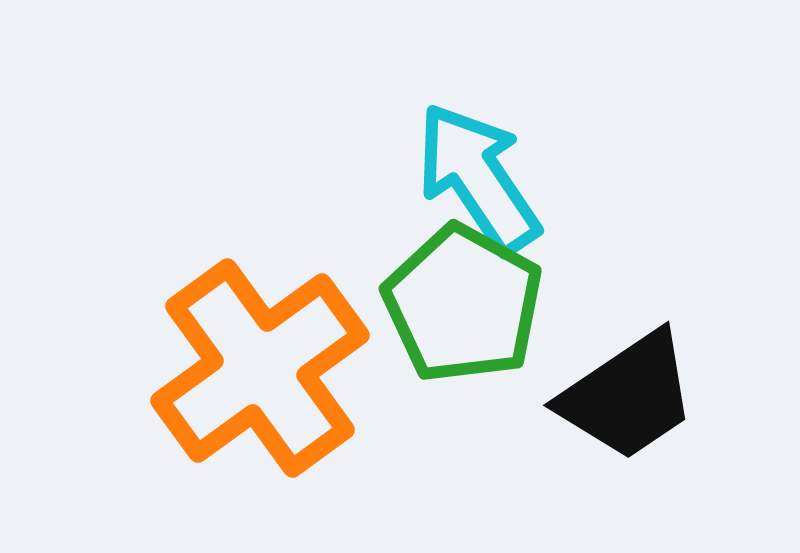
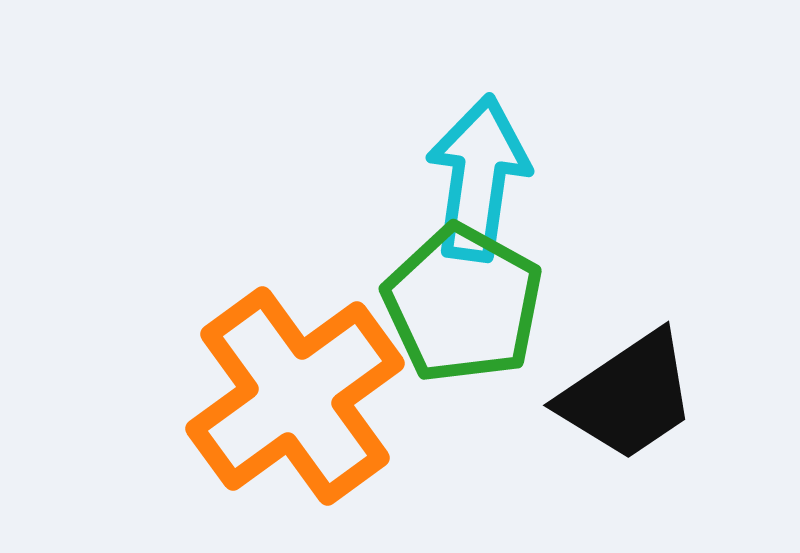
cyan arrow: rotated 42 degrees clockwise
orange cross: moved 35 px right, 28 px down
